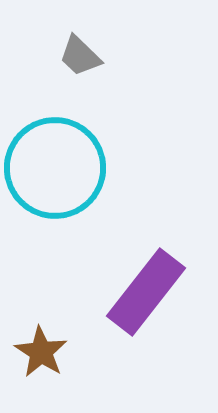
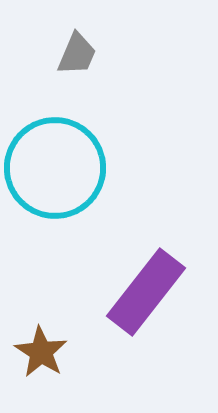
gray trapezoid: moved 3 px left, 2 px up; rotated 111 degrees counterclockwise
